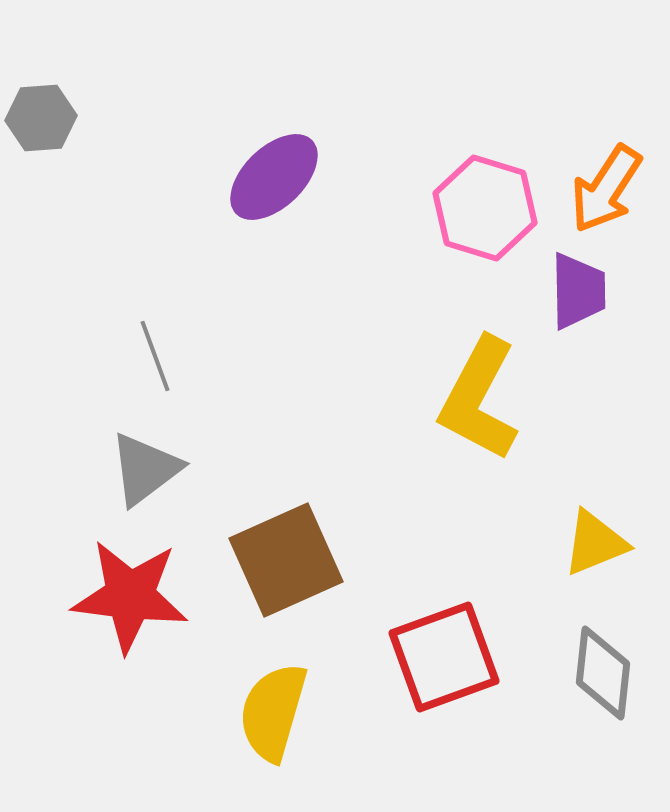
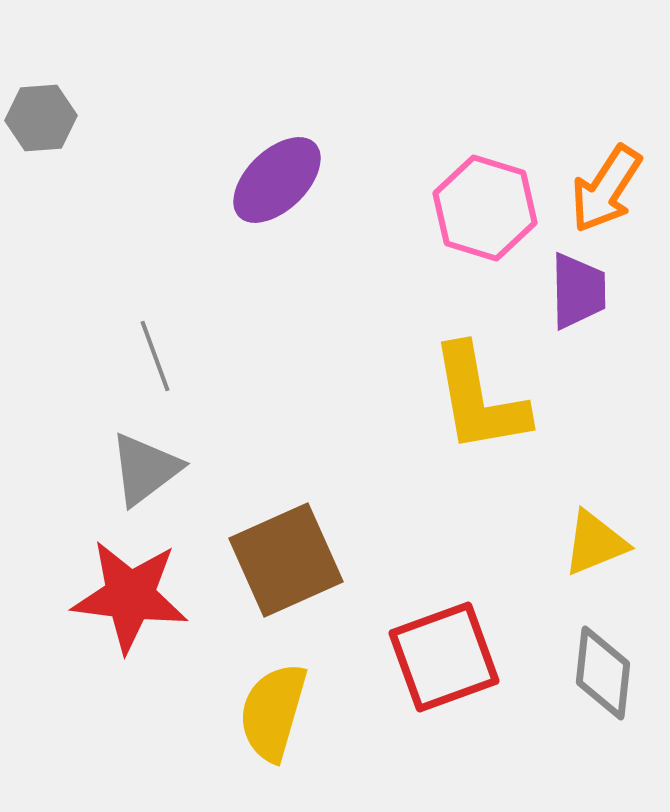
purple ellipse: moved 3 px right, 3 px down
yellow L-shape: rotated 38 degrees counterclockwise
